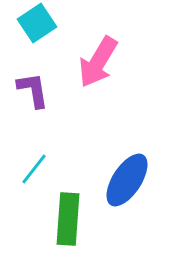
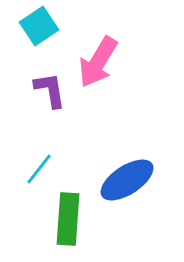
cyan square: moved 2 px right, 3 px down
purple L-shape: moved 17 px right
cyan line: moved 5 px right
blue ellipse: rotated 24 degrees clockwise
